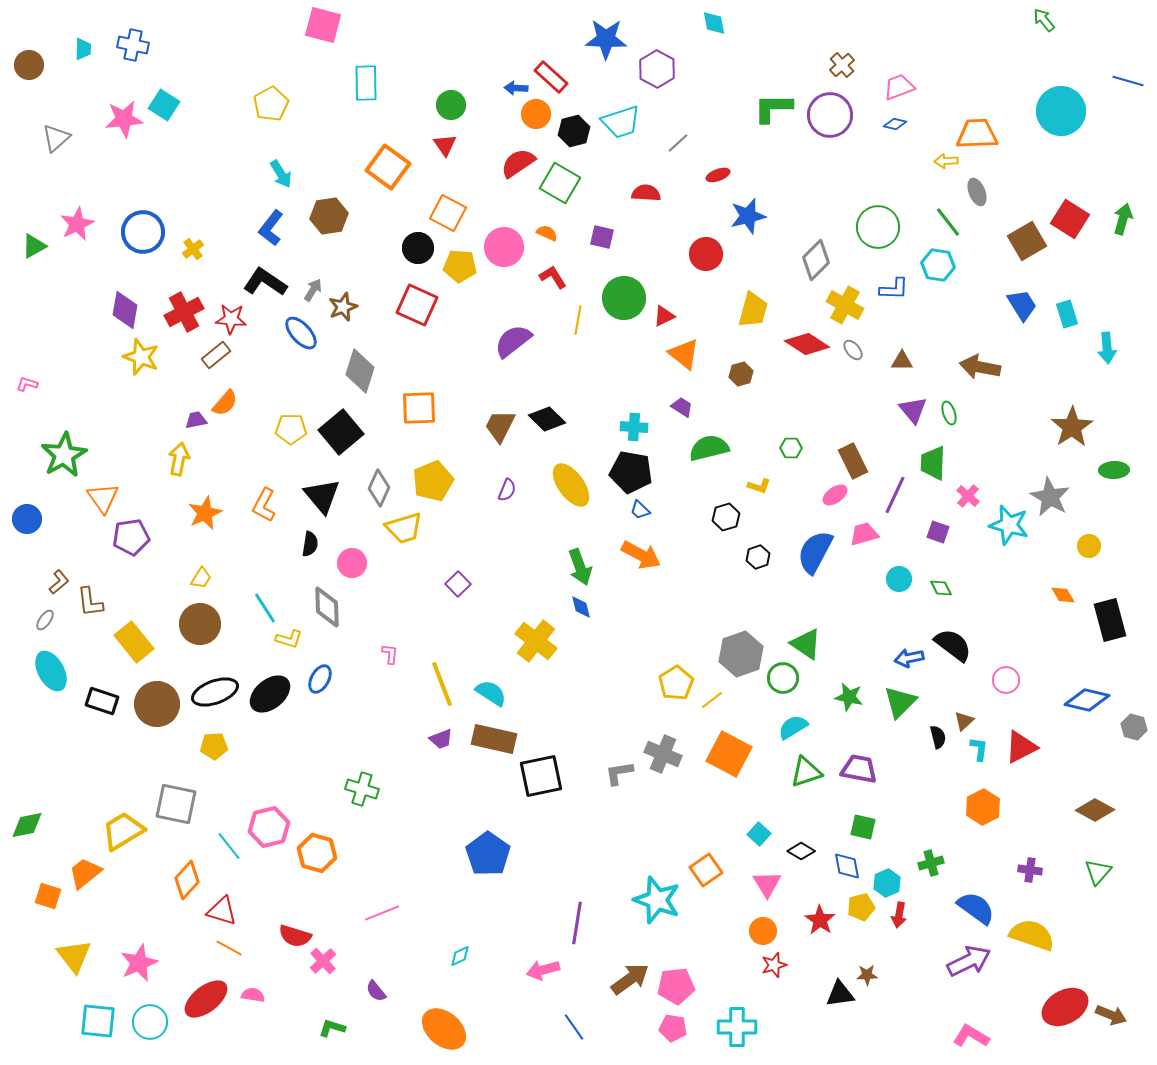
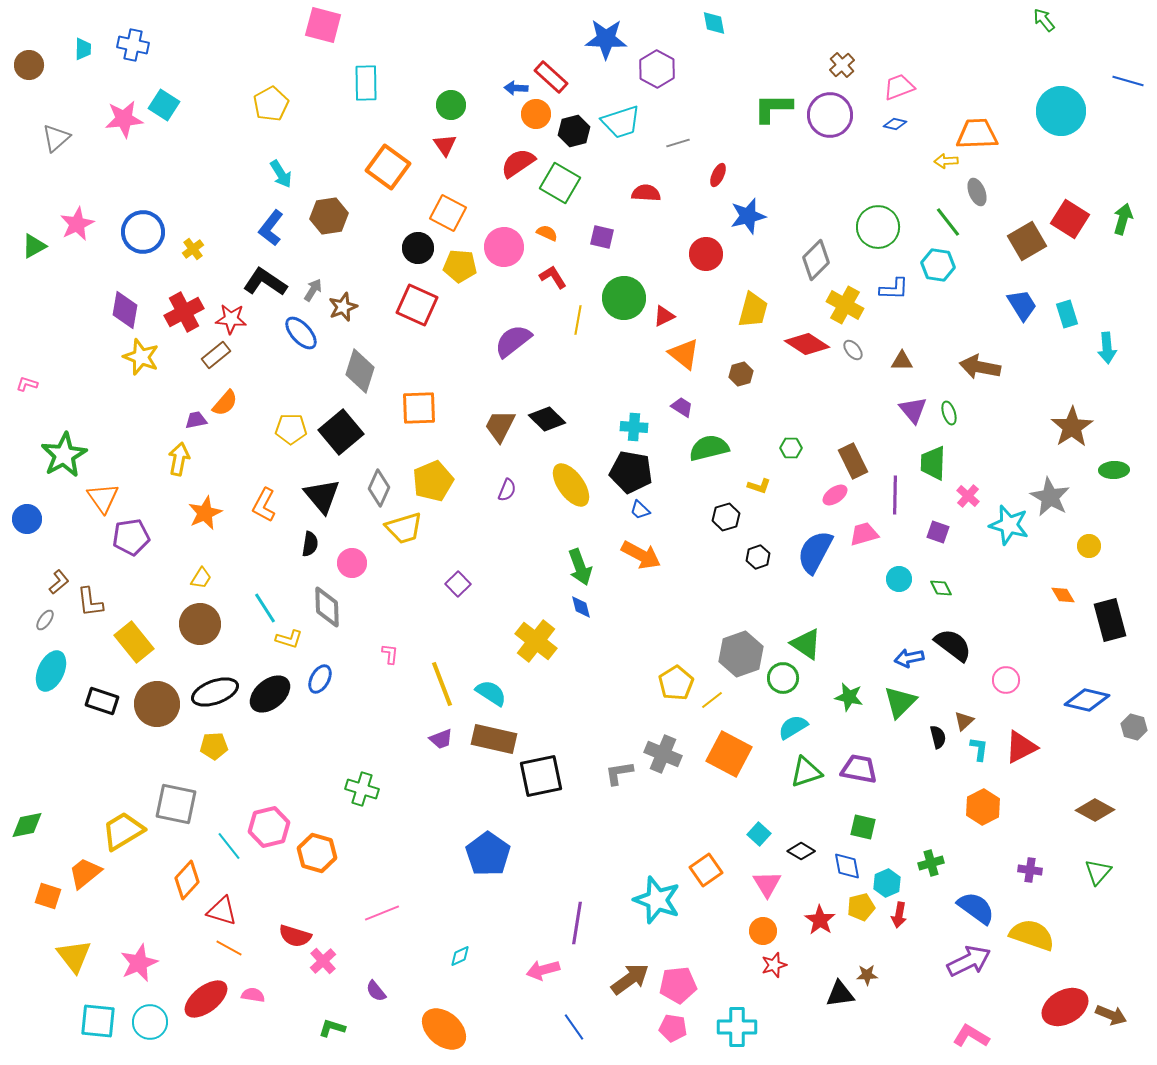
gray line at (678, 143): rotated 25 degrees clockwise
red ellipse at (718, 175): rotated 45 degrees counterclockwise
purple line at (895, 495): rotated 24 degrees counterclockwise
cyan ellipse at (51, 671): rotated 54 degrees clockwise
pink pentagon at (676, 986): moved 2 px right, 1 px up
